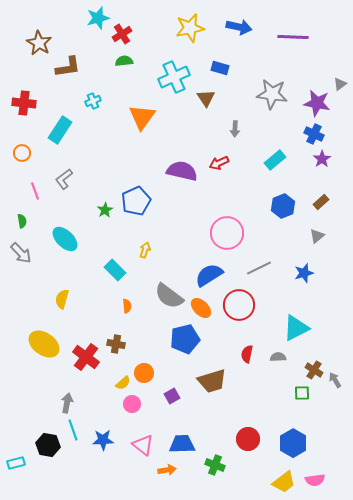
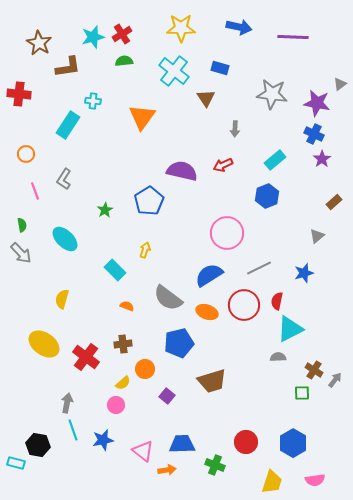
cyan star at (98, 18): moved 5 px left, 19 px down
yellow star at (190, 28): moved 9 px left; rotated 12 degrees clockwise
cyan cross at (174, 77): moved 6 px up; rotated 28 degrees counterclockwise
cyan cross at (93, 101): rotated 28 degrees clockwise
red cross at (24, 103): moved 5 px left, 9 px up
cyan rectangle at (60, 130): moved 8 px right, 5 px up
orange circle at (22, 153): moved 4 px right, 1 px down
red arrow at (219, 163): moved 4 px right, 2 px down
gray L-shape at (64, 179): rotated 20 degrees counterclockwise
blue pentagon at (136, 201): moved 13 px right; rotated 8 degrees counterclockwise
brown rectangle at (321, 202): moved 13 px right
blue hexagon at (283, 206): moved 16 px left, 10 px up
green semicircle at (22, 221): moved 4 px down
gray semicircle at (169, 296): moved 1 px left, 2 px down
red circle at (239, 305): moved 5 px right
orange semicircle at (127, 306): rotated 64 degrees counterclockwise
orange ellipse at (201, 308): moved 6 px right, 4 px down; rotated 25 degrees counterclockwise
cyan triangle at (296, 328): moved 6 px left, 1 px down
blue pentagon at (185, 339): moved 6 px left, 4 px down
brown cross at (116, 344): moved 7 px right; rotated 18 degrees counterclockwise
red semicircle at (247, 354): moved 30 px right, 53 px up
orange circle at (144, 373): moved 1 px right, 4 px up
gray arrow at (335, 380): rotated 70 degrees clockwise
purple square at (172, 396): moved 5 px left; rotated 21 degrees counterclockwise
pink circle at (132, 404): moved 16 px left, 1 px down
red circle at (248, 439): moved 2 px left, 3 px down
blue star at (103, 440): rotated 10 degrees counterclockwise
black hexagon at (48, 445): moved 10 px left
pink triangle at (143, 445): moved 6 px down
cyan rectangle at (16, 463): rotated 30 degrees clockwise
yellow trapezoid at (284, 482): moved 12 px left; rotated 35 degrees counterclockwise
